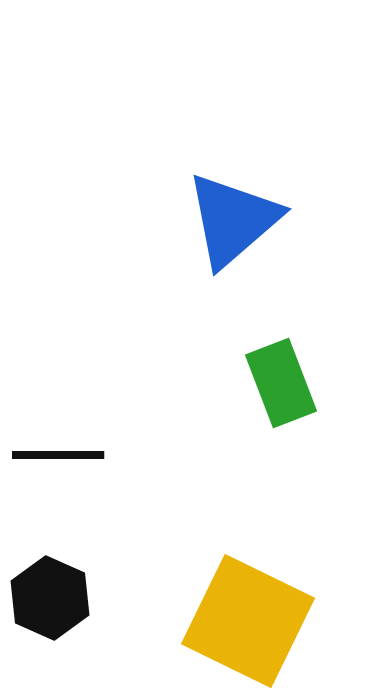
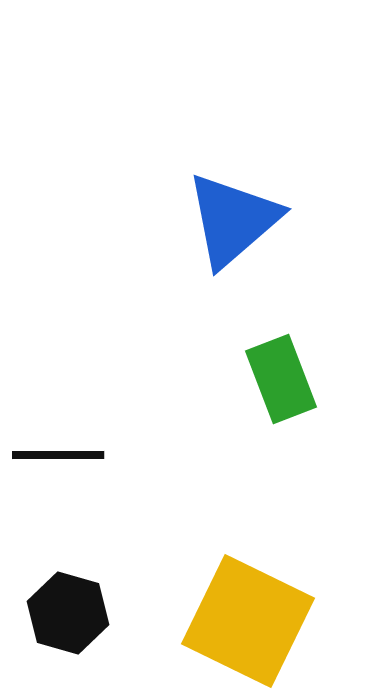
green rectangle: moved 4 px up
black hexagon: moved 18 px right, 15 px down; rotated 8 degrees counterclockwise
